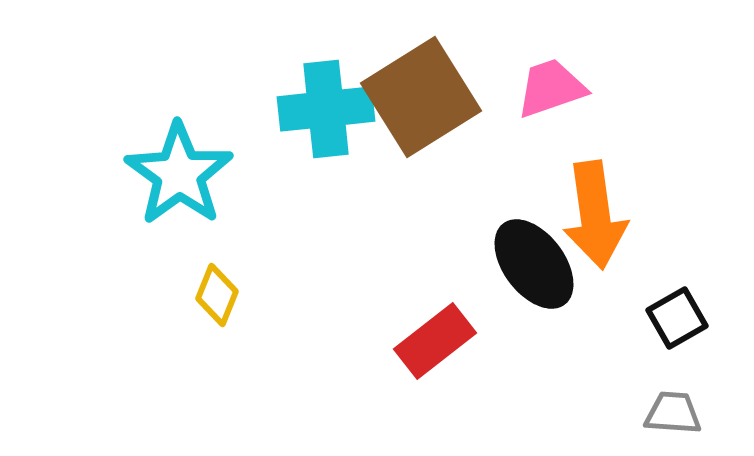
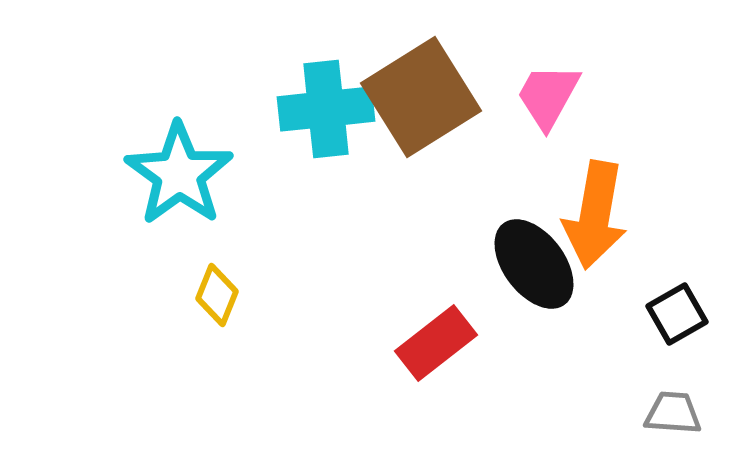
pink trapezoid: moved 3 px left, 8 px down; rotated 42 degrees counterclockwise
orange arrow: rotated 18 degrees clockwise
black square: moved 4 px up
red rectangle: moved 1 px right, 2 px down
